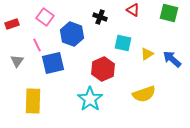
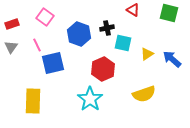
black cross: moved 7 px right, 11 px down; rotated 32 degrees counterclockwise
blue hexagon: moved 7 px right
gray triangle: moved 6 px left, 14 px up
